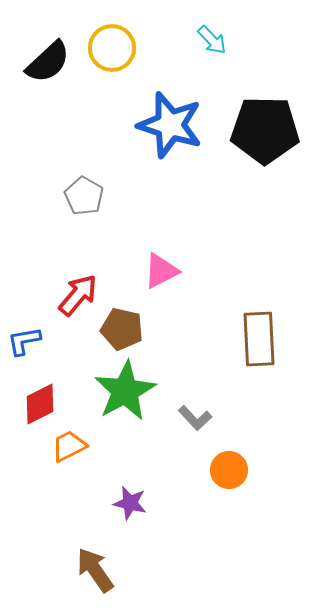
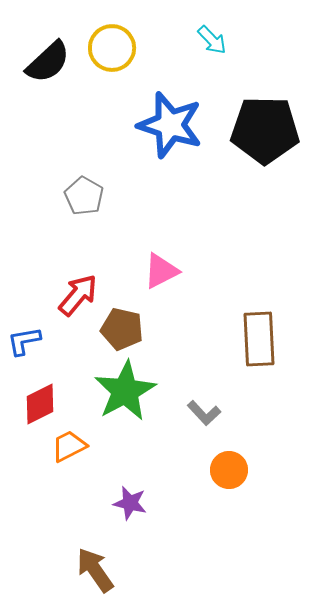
gray L-shape: moved 9 px right, 5 px up
